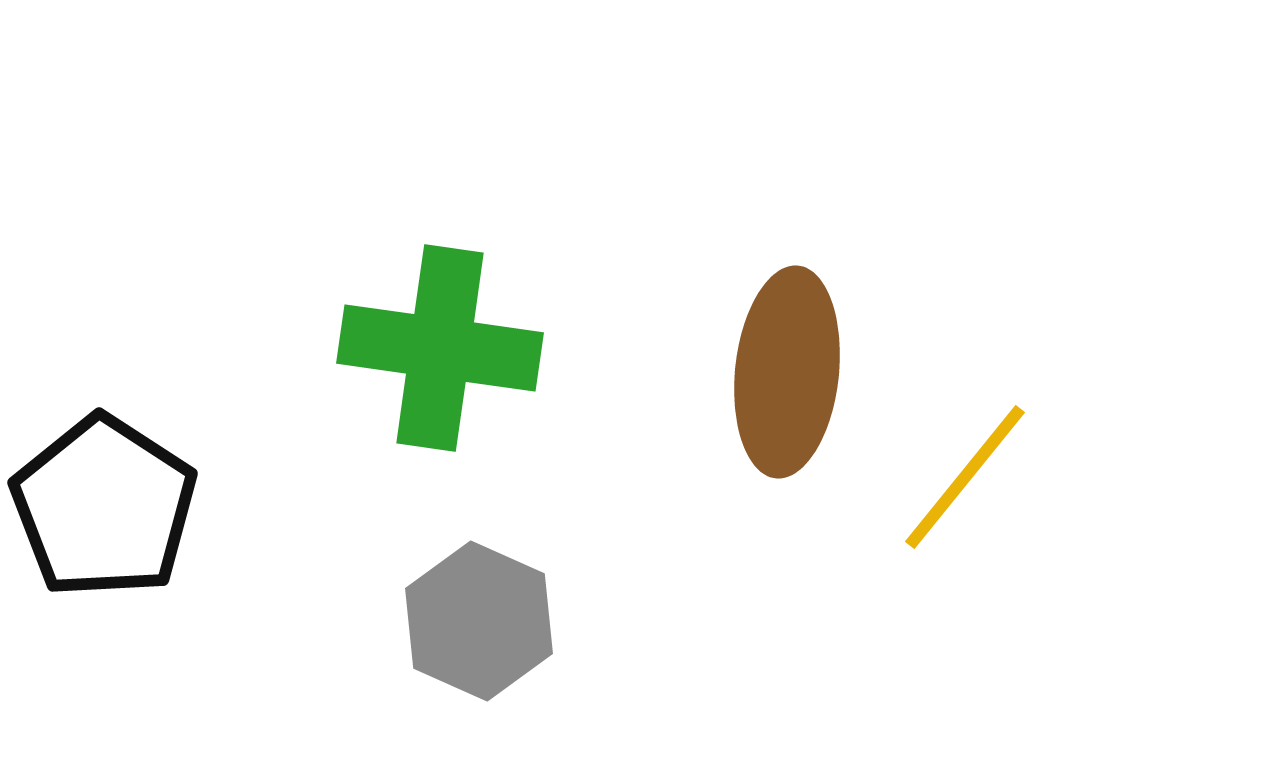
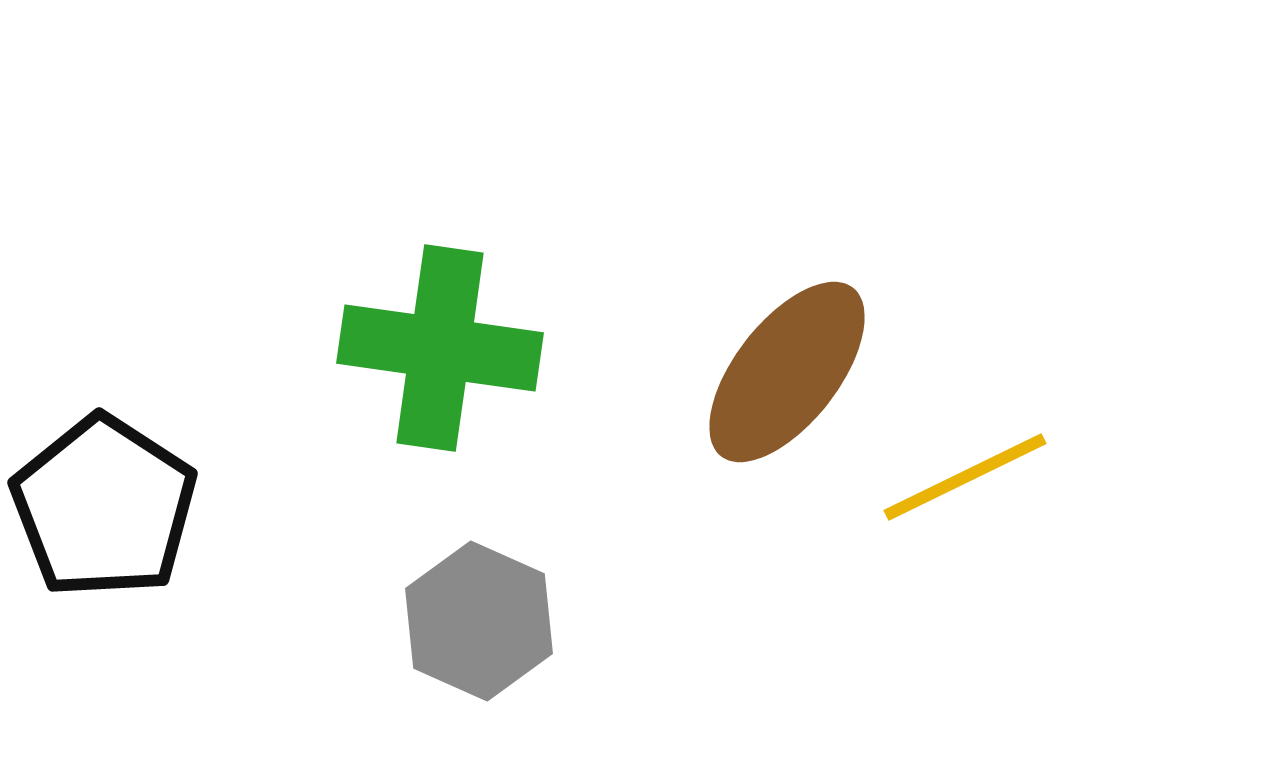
brown ellipse: rotated 32 degrees clockwise
yellow line: rotated 25 degrees clockwise
